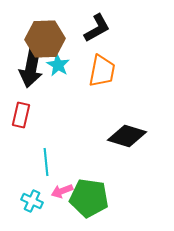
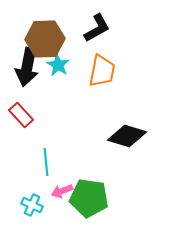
black arrow: moved 4 px left, 1 px up
red rectangle: rotated 55 degrees counterclockwise
cyan cross: moved 4 px down
